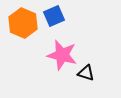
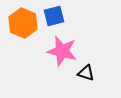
blue square: rotated 10 degrees clockwise
pink star: moved 4 px up
